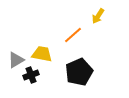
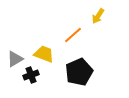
yellow trapezoid: moved 2 px right; rotated 10 degrees clockwise
gray triangle: moved 1 px left, 1 px up
